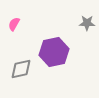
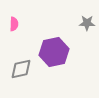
pink semicircle: rotated 152 degrees clockwise
